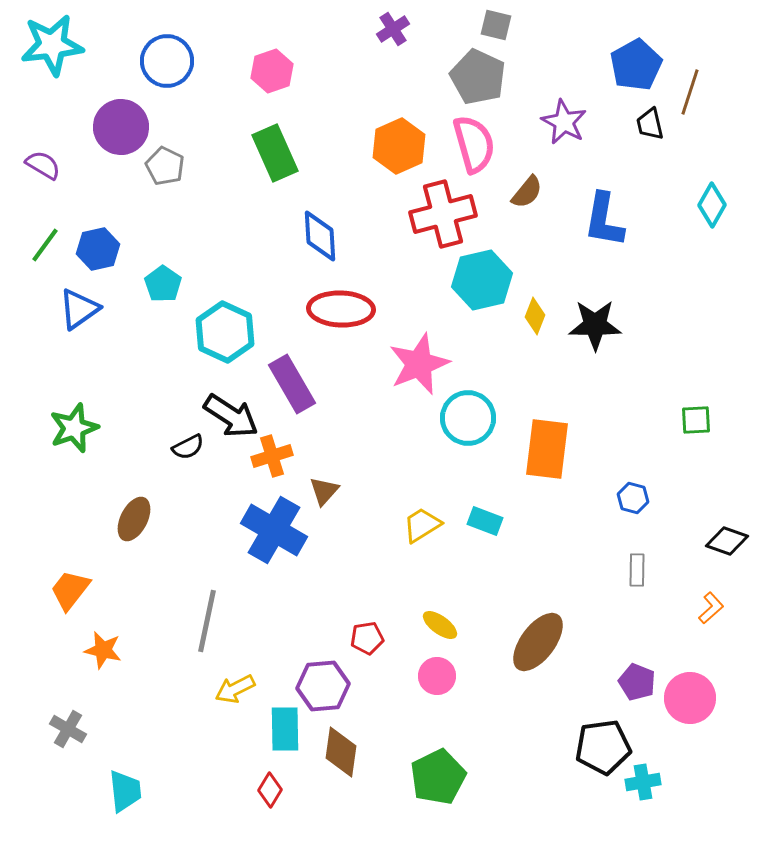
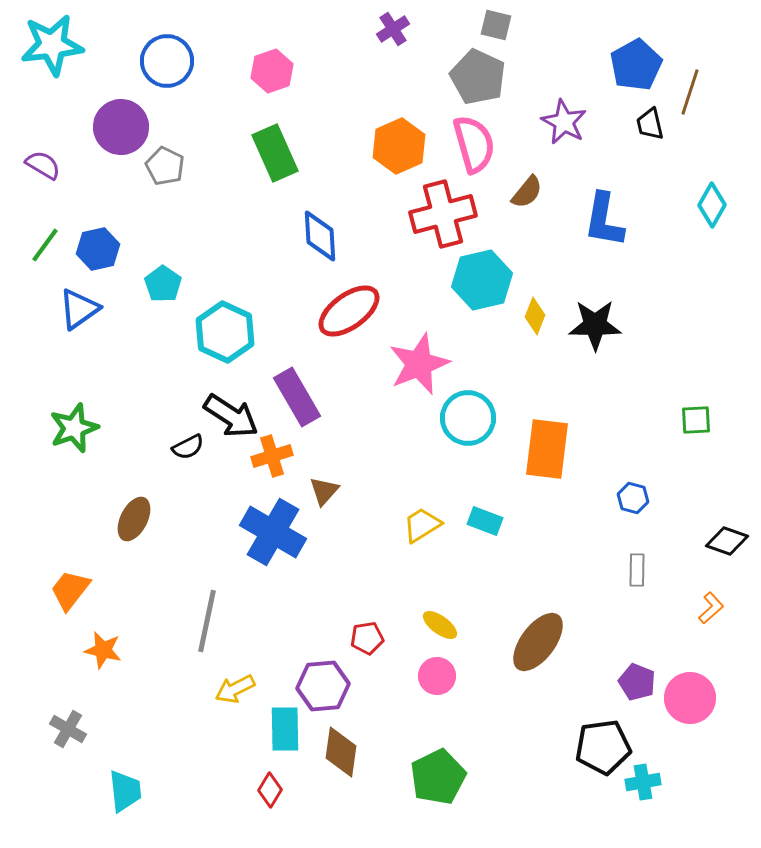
red ellipse at (341, 309): moved 8 px right, 2 px down; rotated 38 degrees counterclockwise
purple rectangle at (292, 384): moved 5 px right, 13 px down
blue cross at (274, 530): moved 1 px left, 2 px down
